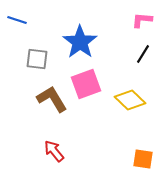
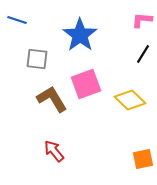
blue star: moved 7 px up
orange square: rotated 20 degrees counterclockwise
